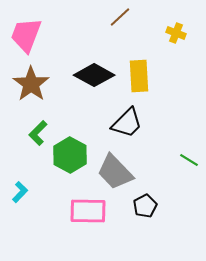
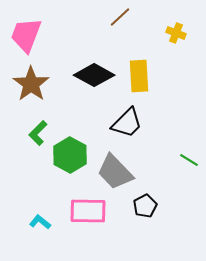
cyan L-shape: moved 20 px right, 30 px down; rotated 95 degrees counterclockwise
